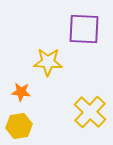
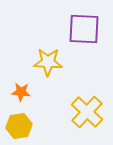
yellow cross: moved 3 px left
